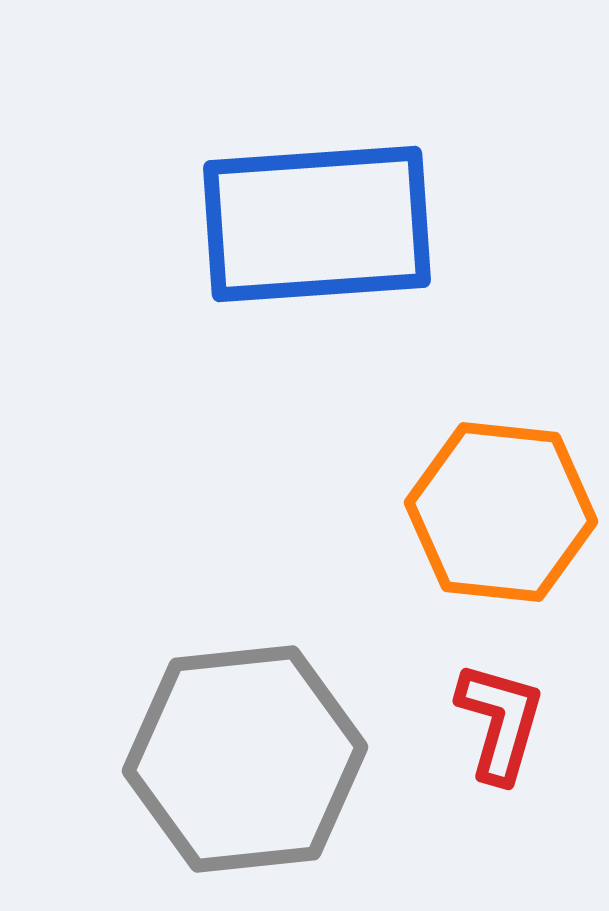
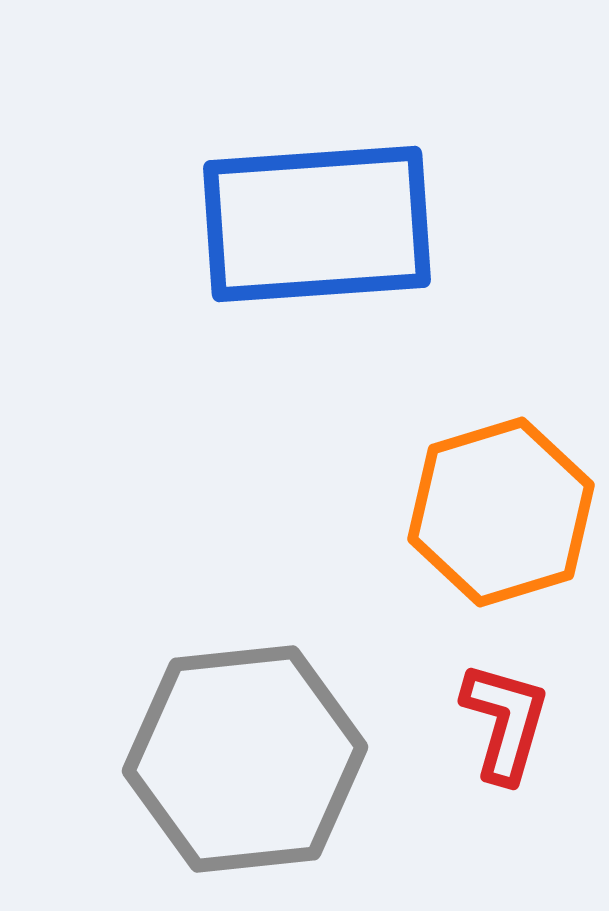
orange hexagon: rotated 23 degrees counterclockwise
red L-shape: moved 5 px right
